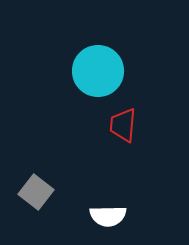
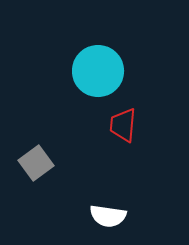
gray square: moved 29 px up; rotated 16 degrees clockwise
white semicircle: rotated 9 degrees clockwise
